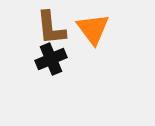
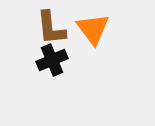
black cross: moved 1 px right, 1 px down
